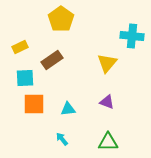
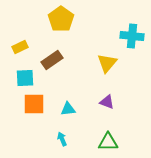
cyan arrow: rotated 16 degrees clockwise
